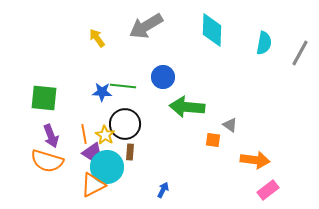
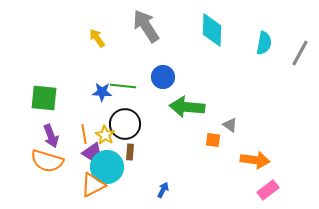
gray arrow: rotated 88 degrees clockwise
